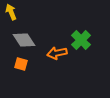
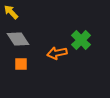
yellow arrow: rotated 21 degrees counterclockwise
gray diamond: moved 6 px left, 1 px up
orange square: rotated 16 degrees counterclockwise
